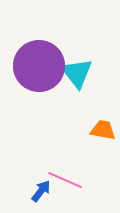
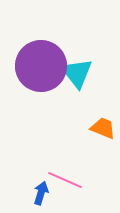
purple circle: moved 2 px right
orange trapezoid: moved 2 px up; rotated 12 degrees clockwise
blue arrow: moved 2 px down; rotated 20 degrees counterclockwise
